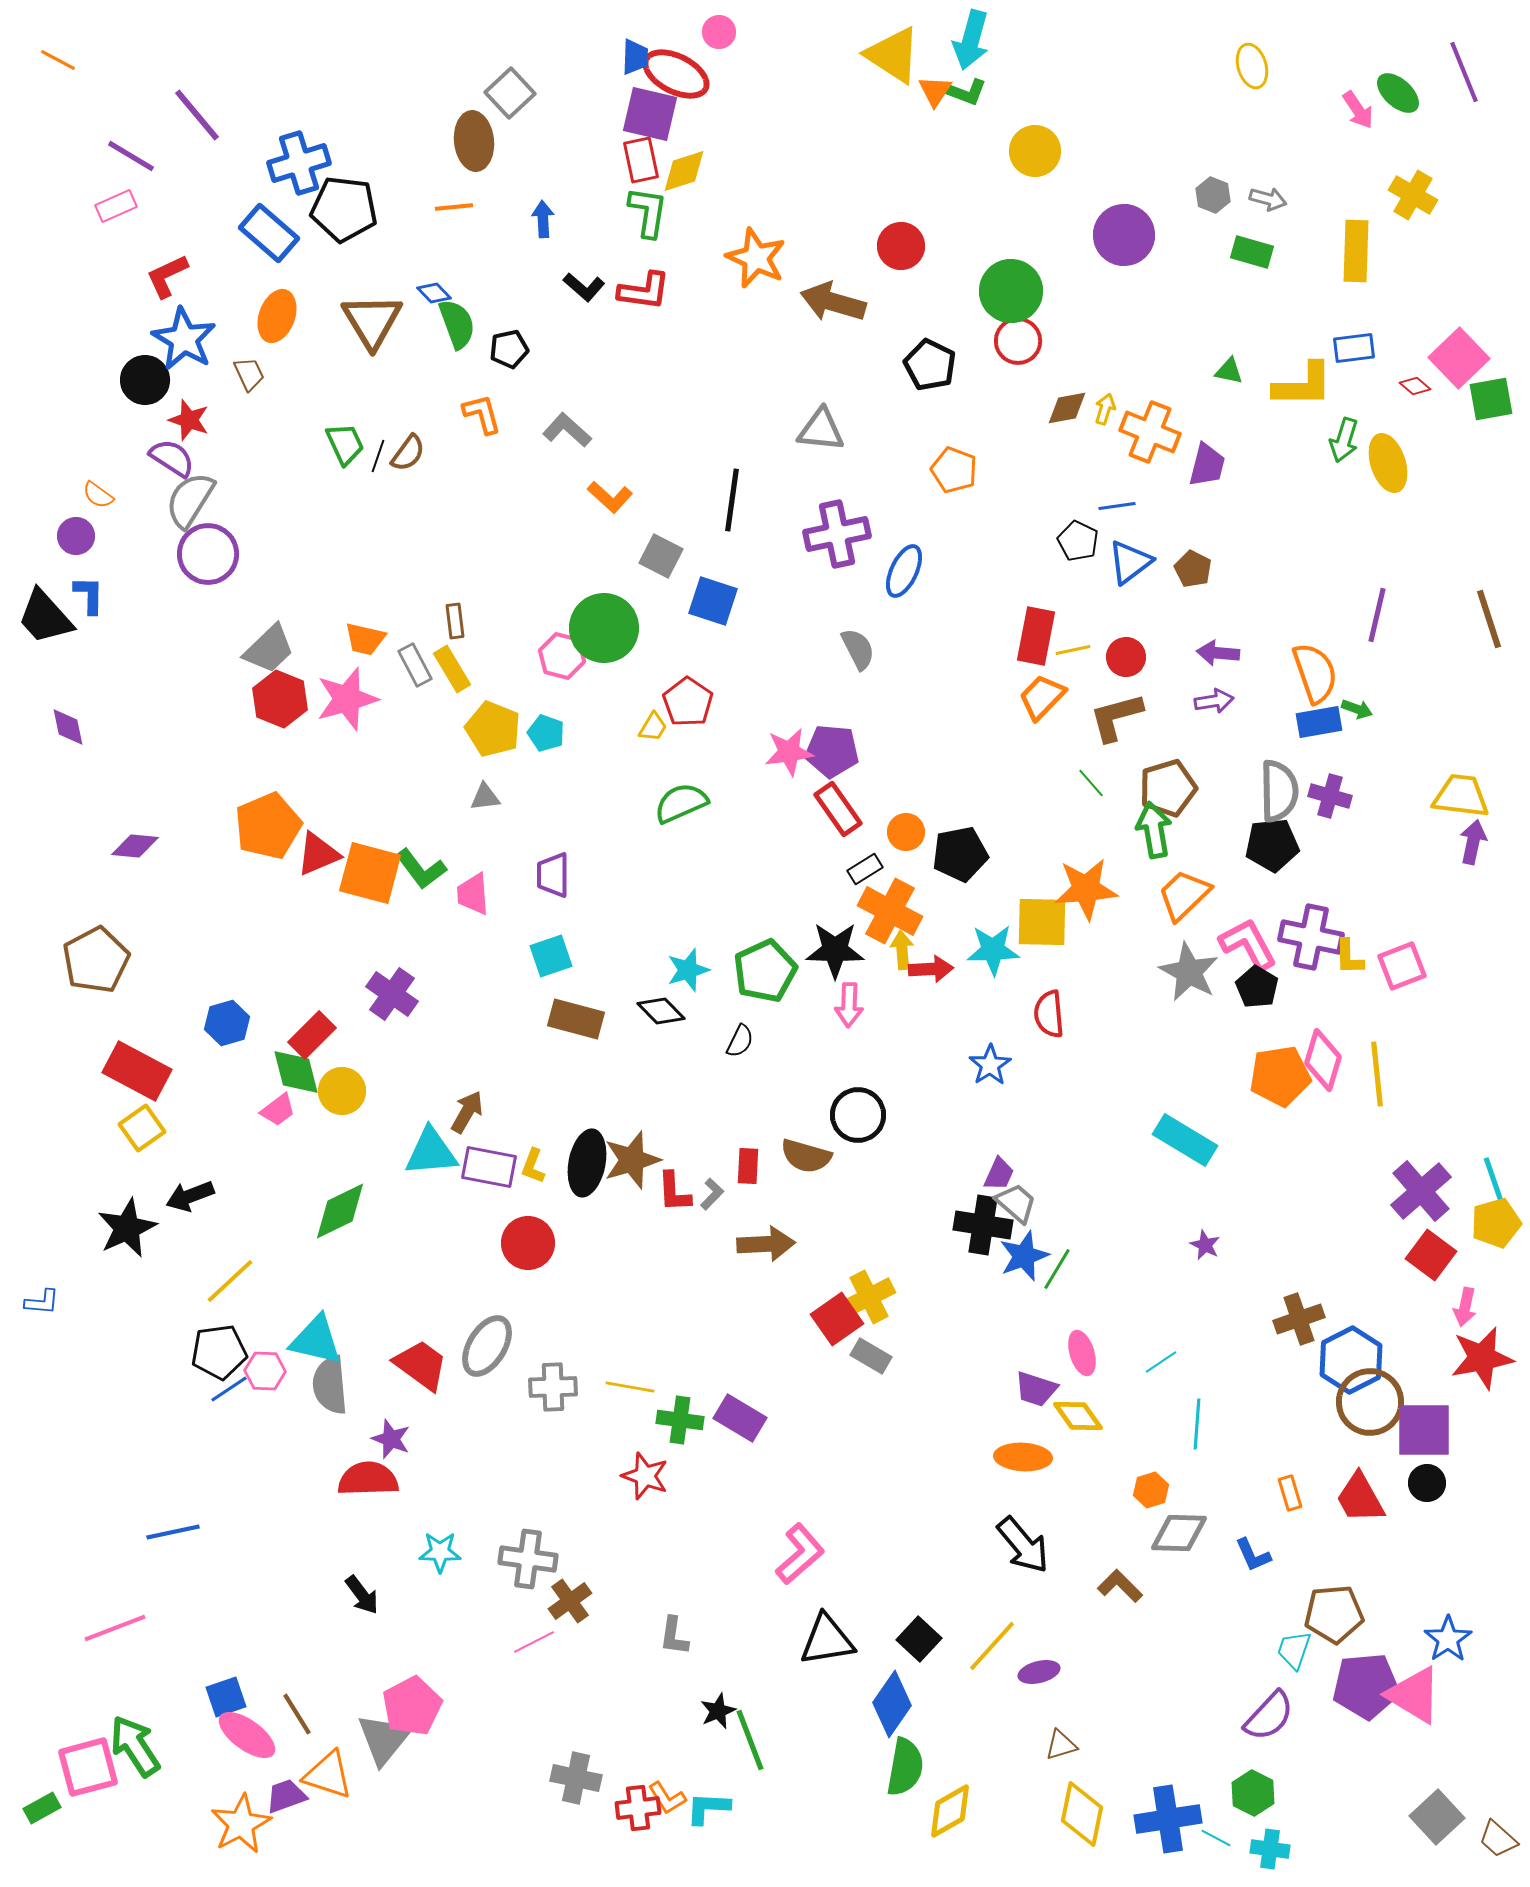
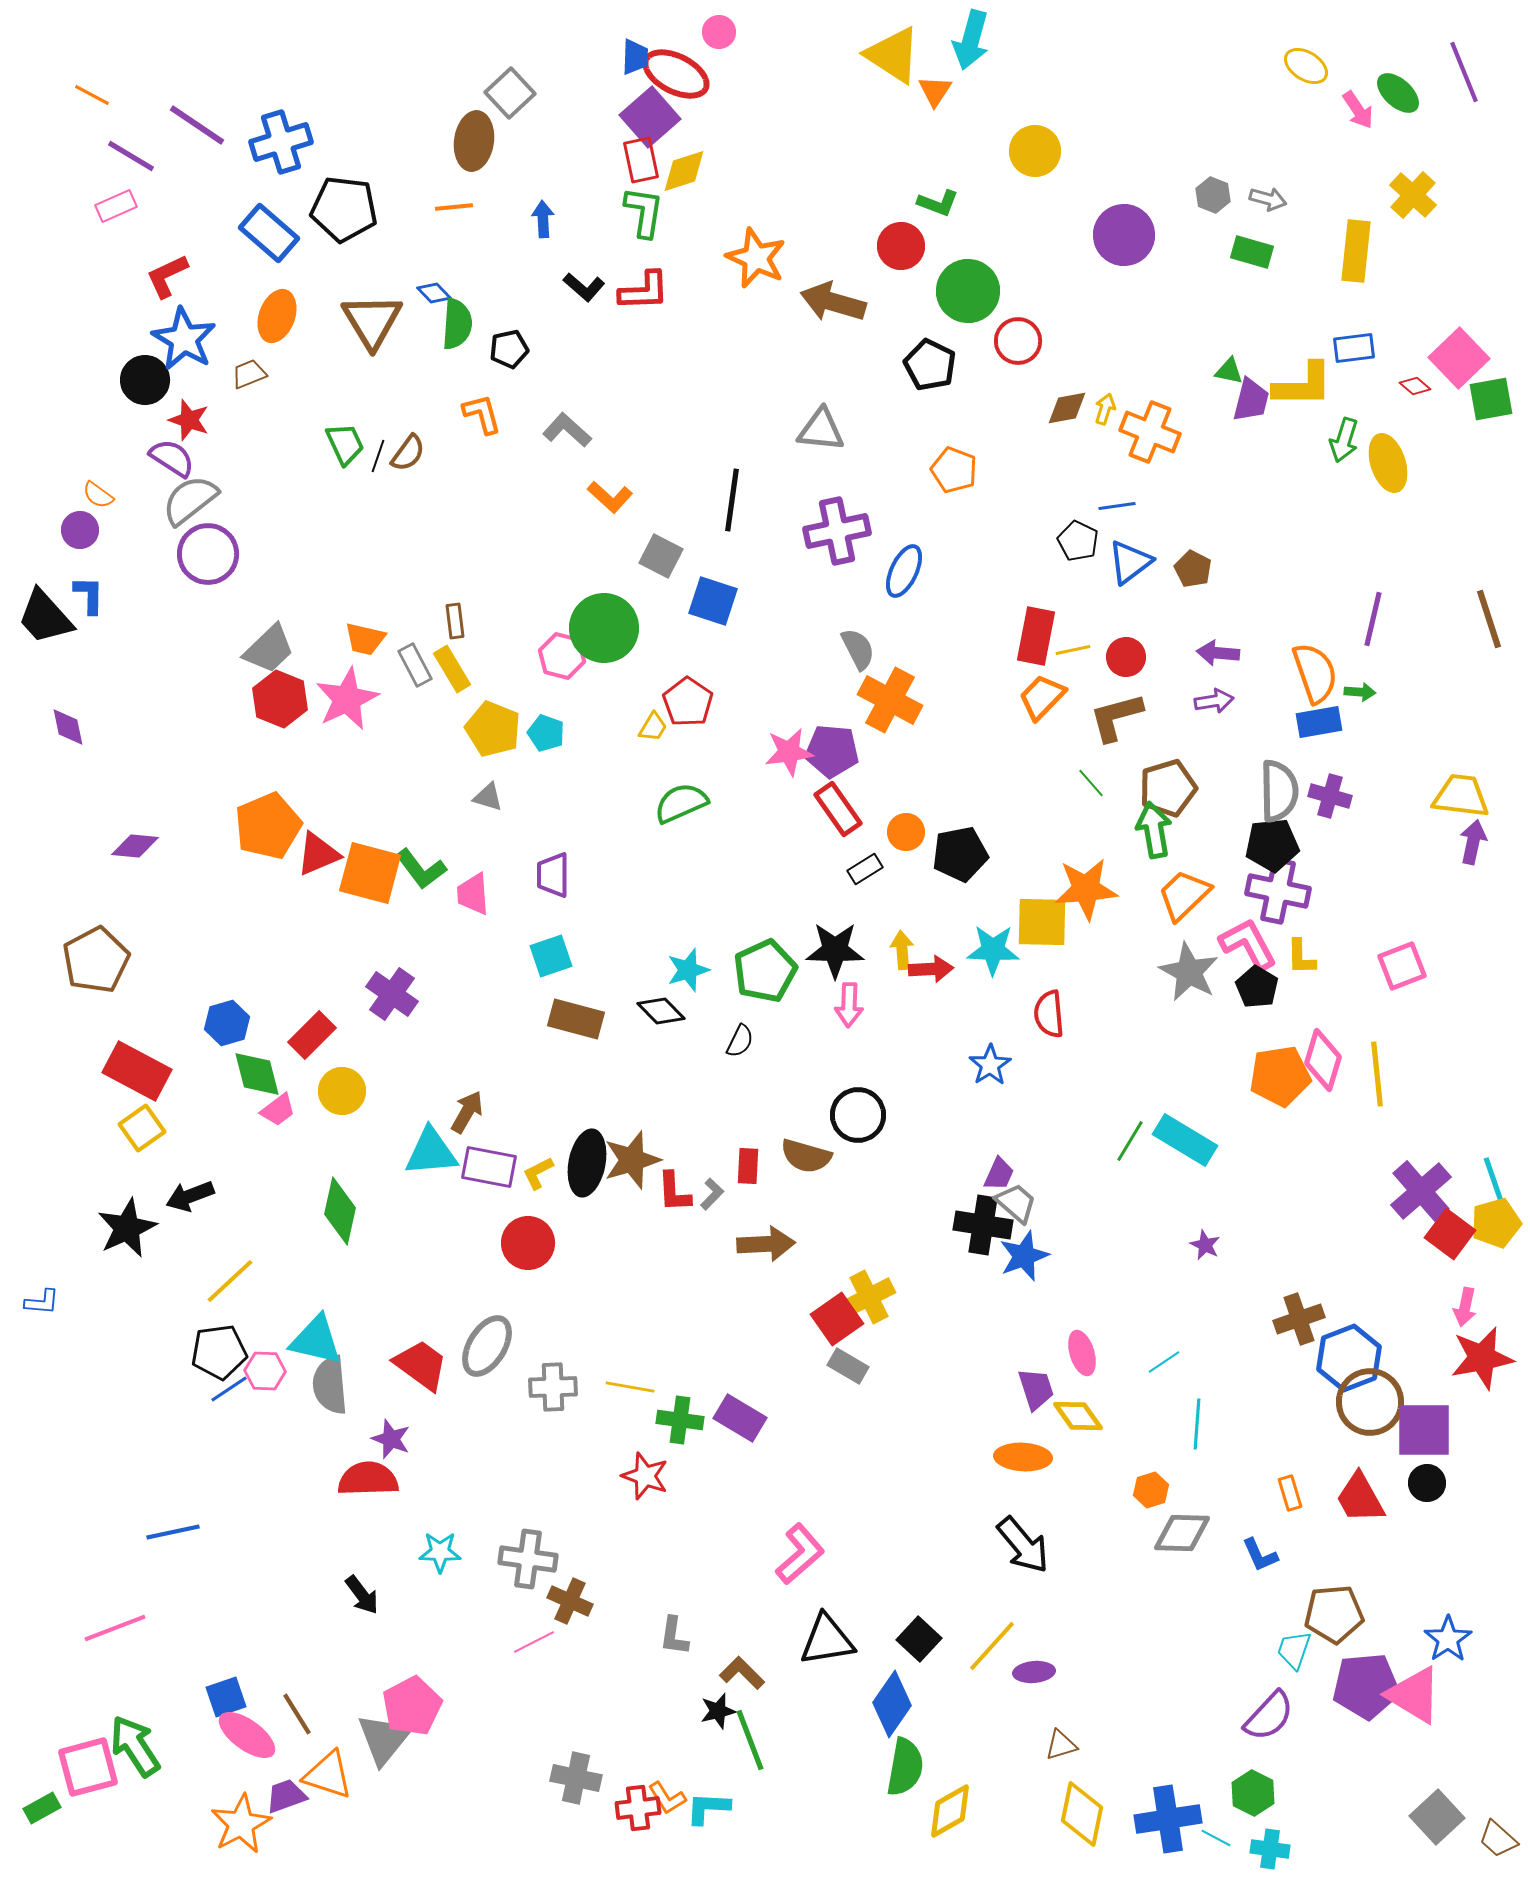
orange line at (58, 60): moved 34 px right, 35 px down
yellow ellipse at (1252, 66): moved 54 px right; rotated 42 degrees counterclockwise
green L-shape at (966, 92): moved 28 px left, 111 px down
purple square at (650, 114): moved 3 px down; rotated 36 degrees clockwise
purple line at (197, 115): moved 10 px down; rotated 16 degrees counterclockwise
brown ellipse at (474, 141): rotated 14 degrees clockwise
blue cross at (299, 163): moved 18 px left, 21 px up
yellow cross at (1413, 195): rotated 12 degrees clockwise
green L-shape at (648, 212): moved 4 px left
yellow rectangle at (1356, 251): rotated 4 degrees clockwise
red L-shape at (644, 291): rotated 10 degrees counterclockwise
green circle at (1011, 291): moved 43 px left
green semicircle at (457, 324): rotated 24 degrees clockwise
brown trapezoid at (249, 374): rotated 87 degrees counterclockwise
purple trapezoid at (1207, 465): moved 44 px right, 65 px up
gray semicircle at (190, 500): rotated 20 degrees clockwise
purple cross at (837, 534): moved 3 px up
purple circle at (76, 536): moved 4 px right, 6 px up
purple line at (1377, 615): moved 4 px left, 4 px down
pink star at (347, 699): rotated 10 degrees counterclockwise
green arrow at (1357, 709): moved 3 px right, 17 px up; rotated 16 degrees counterclockwise
gray triangle at (485, 797): moved 3 px right; rotated 24 degrees clockwise
orange cross at (890, 911): moved 211 px up
purple cross at (1311, 937): moved 33 px left, 46 px up
cyan star at (993, 950): rotated 4 degrees clockwise
yellow L-shape at (1349, 957): moved 48 px left
green diamond at (296, 1072): moved 39 px left, 2 px down
yellow L-shape at (533, 1166): moved 5 px right, 7 px down; rotated 42 degrees clockwise
green diamond at (340, 1211): rotated 52 degrees counterclockwise
red square at (1431, 1255): moved 19 px right, 21 px up
green line at (1057, 1269): moved 73 px right, 128 px up
gray rectangle at (871, 1356): moved 23 px left, 10 px down
blue hexagon at (1351, 1360): moved 2 px left, 2 px up; rotated 6 degrees clockwise
cyan line at (1161, 1362): moved 3 px right
purple trapezoid at (1036, 1389): rotated 126 degrees counterclockwise
gray diamond at (1179, 1533): moved 3 px right
blue L-shape at (1253, 1555): moved 7 px right
brown L-shape at (1120, 1586): moved 378 px left, 87 px down
brown cross at (570, 1601): rotated 30 degrees counterclockwise
purple ellipse at (1039, 1672): moved 5 px left; rotated 9 degrees clockwise
black star at (718, 1711): rotated 9 degrees clockwise
